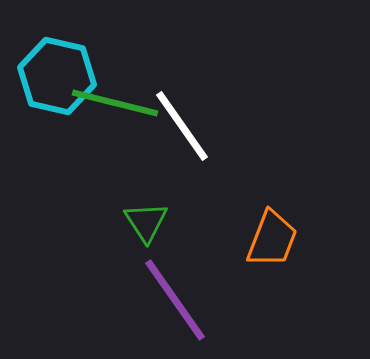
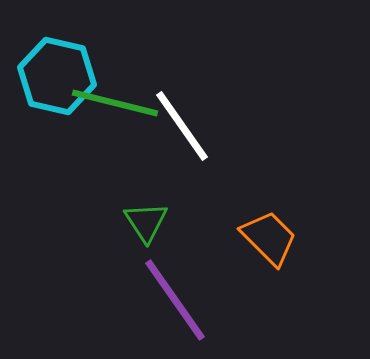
orange trapezoid: moved 3 px left, 1 px up; rotated 66 degrees counterclockwise
